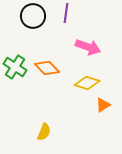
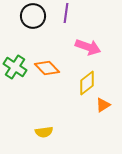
yellow diamond: rotated 55 degrees counterclockwise
yellow semicircle: rotated 60 degrees clockwise
